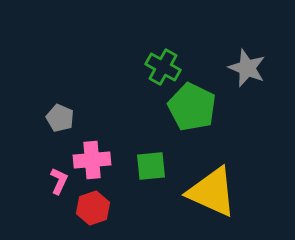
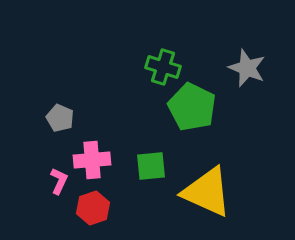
green cross: rotated 12 degrees counterclockwise
yellow triangle: moved 5 px left
